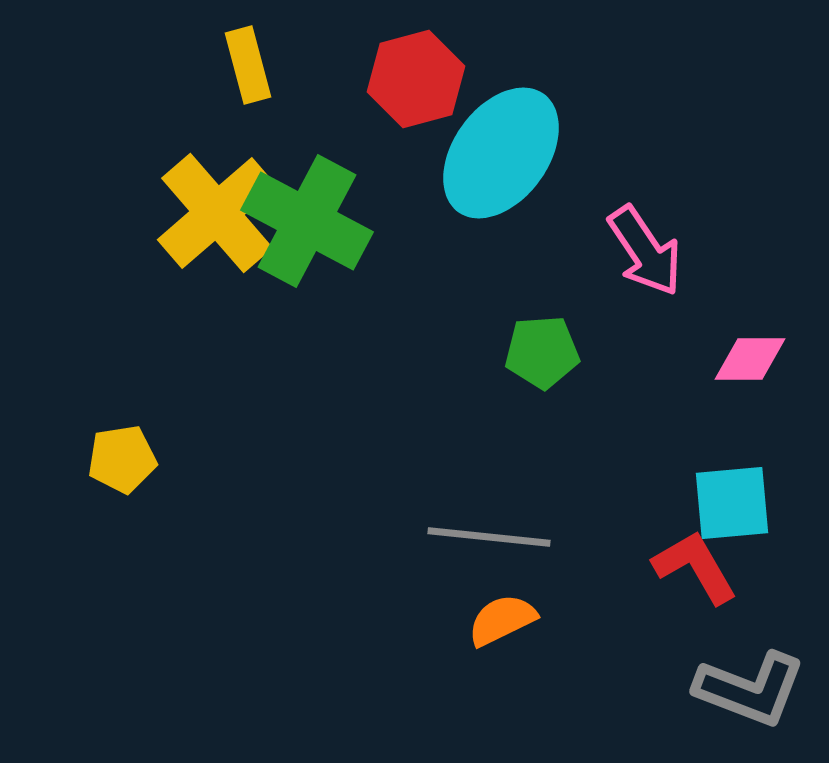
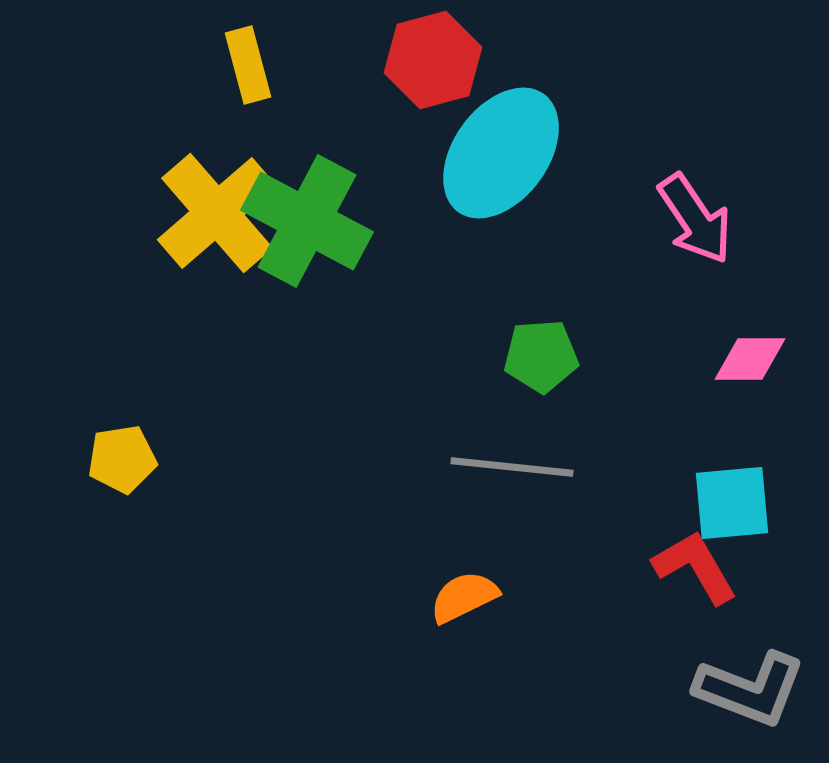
red hexagon: moved 17 px right, 19 px up
pink arrow: moved 50 px right, 32 px up
green pentagon: moved 1 px left, 4 px down
gray line: moved 23 px right, 70 px up
orange semicircle: moved 38 px left, 23 px up
